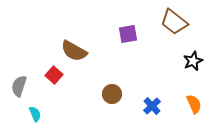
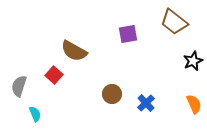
blue cross: moved 6 px left, 3 px up
